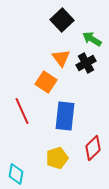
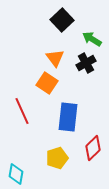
orange triangle: moved 6 px left
orange square: moved 1 px right, 1 px down
blue rectangle: moved 3 px right, 1 px down
